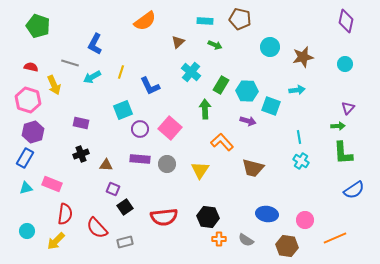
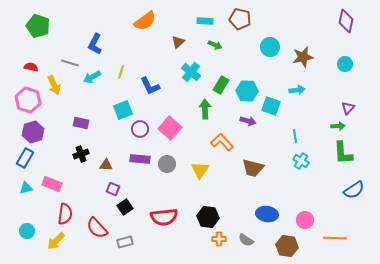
cyan line at (299, 137): moved 4 px left, 1 px up
orange line at (335, 238): rotated 25 degrees clockwise
